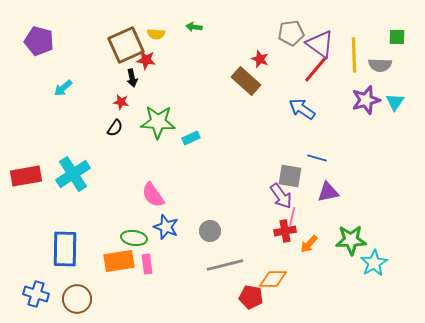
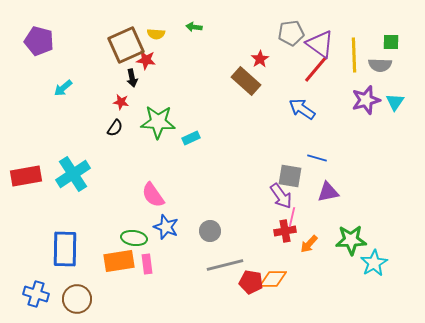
green square at (397, 37): moved 6 px left, 5 px down
red star at (260, 59): rotated 18 degrees clockwise
red pentagon at (251, 297): moved 15 px up
